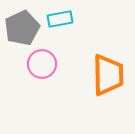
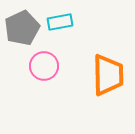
cyan rectangle: moved 3 px down
pink circle: moved 2 px right, 2 px down
